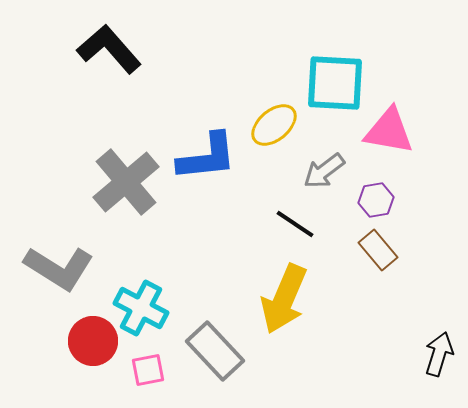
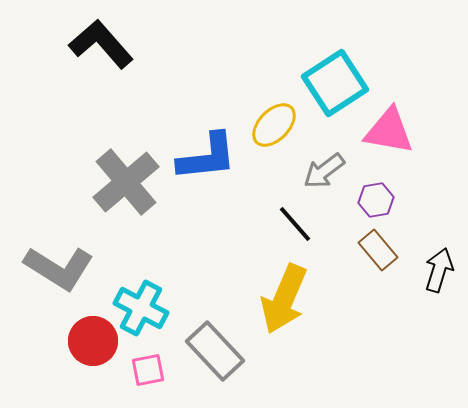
black L-shape: moved 8 px left, 5 px up
cyan square: rotated 36 degrees counterclockwise
yellow ellipse: rotated 6 degrees counterclockwise
black line: rotated 15 degrees clockwise
black arrow: moved 84 px up
